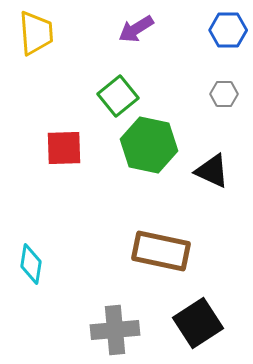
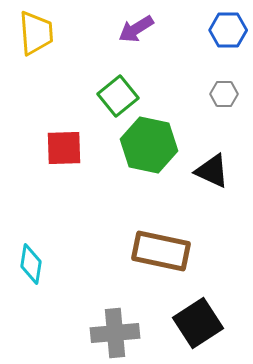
gray cross: moved 3 px down
